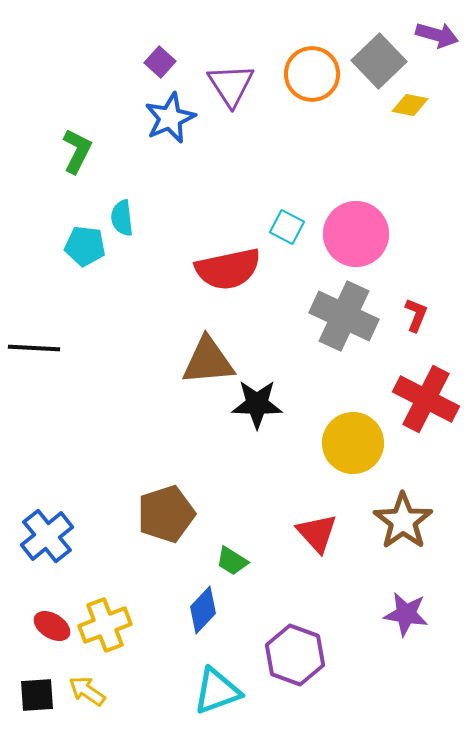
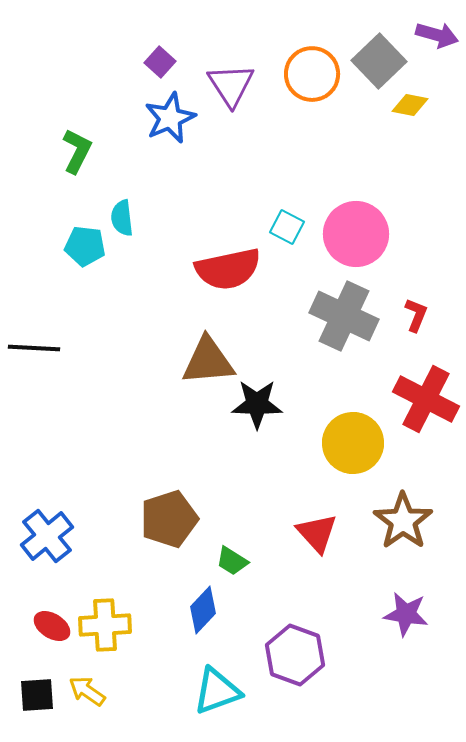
brown pentagon: moved 3 px right, 5 px down
yellow cross: rotated 18 degrees clockwise
